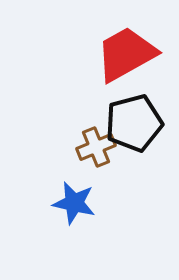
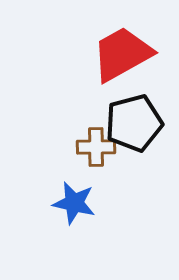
red trapezoid: moved 4 px left
brown cross: rotated 21 degrees clockwise
